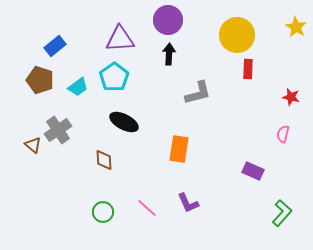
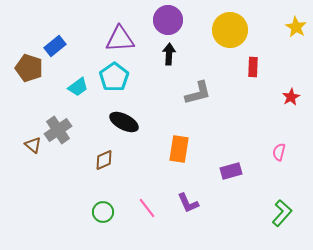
yellow circle: moved 7 px left, 5 px up
red rectangle: moved 5 px right, 2 px up
brown pentagon: moved 11 px left, 12 px up
red star: rotated 30 degrees clockwise
pink semicircle: moved 4 px left, 18 px down
brown diamond: rotated 70 degrees clockwise
purple rectangle: moved 22 px left; rotated 40 degrees counterclockwise
pink line: rotated 10 degrees clockwise
